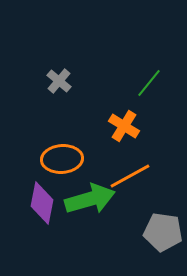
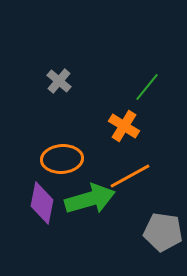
green line: moved 2 px left, 4 px down
